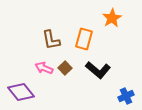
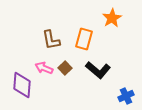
purple diamond: moved 1 px right, 7 px up; rotated 44 degrees clockwise
